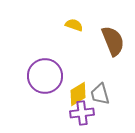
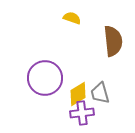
yellow semicircle: moved 2 px left, 7 px up
brown semicircle: rotated 16 degrees clockwise
purple circle: moved 2 px down
gray trapezoid: moved 1 px up
